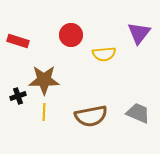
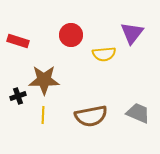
purple triangle: moved 7 px left
yellow line: moved 1 px left, 3 px down
